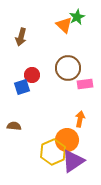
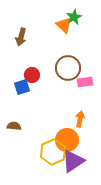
green star: moved 3 px left
pink rectangle: moved 2 px up
